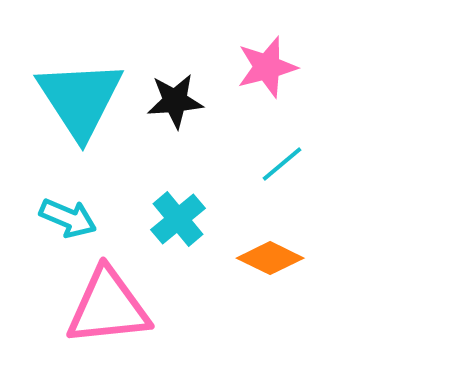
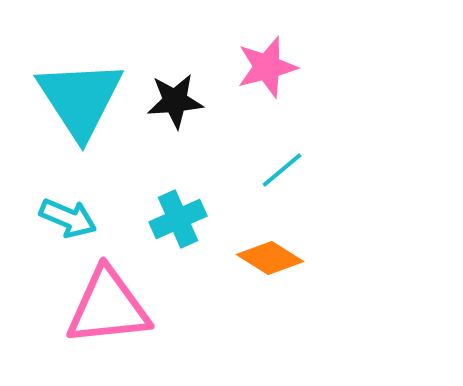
cyan line: moved 6 px down
cyan cross: rotated 16 degrees clockwise
orange diamond: rotated 6 degrees clockwise
